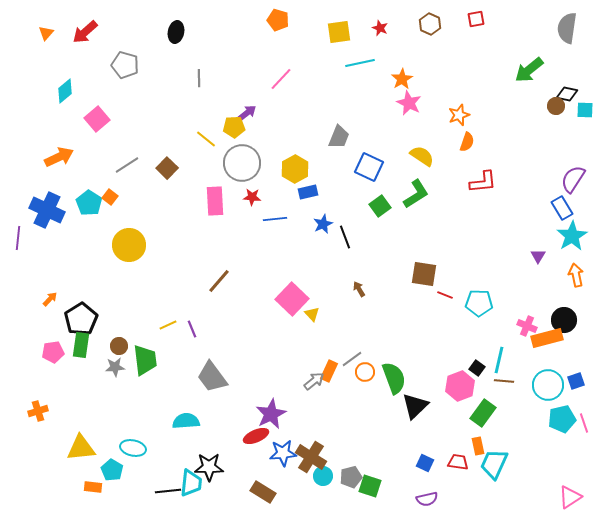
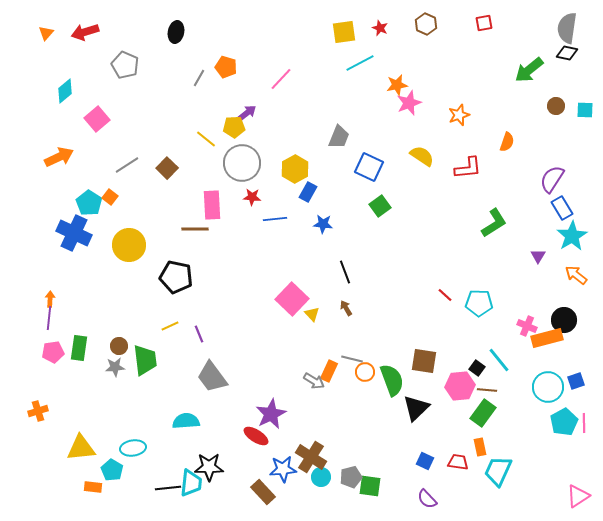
red square at (476, 19): moved 8 px right, 4 px down
orange pentagon at (278, 20): moved 52 px left, 47 px down
brown hexagon at (430, 24): moved 4 px left
red arrow at (85, 32): rotated 24 degrees clockwise
yellow square at (339, 32): moved 5 px right
cyan line at (360, 63): rotated 16 degrees counterclockwise
gray pentagon at (125, 65): rotated 8 degrees clockwise
gray line at (199, 78): rotated 30 degrees clockwise
orange star at (402, 79): moved 5 px left, 6 px down; rotated 20 degrees clockwise
black diamond at (567, 94): moved 41 px up
pink star at (409, 103): rotated 25 degrees clockwise
orange semicircle at (467, 142): moved 40 px right
purple semicircle at (573, 179): moved 21 px left
red L-shape at (483, 182): moved 15 px left, 14 px up
blue rectangle at (308, 192): rotated 48 degrees counterclockwise
green L-shape at (416, 194): moved 78 px right, 29 px down
pink rectangle at (215, 201): moved 3 px left, 4 px down
blue cross at (47, 210): moved 27 px right, 23 px down
blue star at (323, 224): rotated 30 degrees clockwise
black line at (345, 237): moved 35 px down
purple line at (18, 238): moved 31 px right, 80 px down
brown square at (424, 274): moved 87 px down
orange arrow at (576, 275): rotated 40 degrees counterclockwise
brown line at (219, 281): moved 24 px left, 52 px up; rotated 48 degrees clockwise
brown arrow at (359, 289): moved 13 px left, 19 px down
red line at (445, 295): rotated 21 degrees clockwise
orange arrow at (50, 299): rotated 42 degrees counterclockwise
black pentagon at (81, 319): moved 95 px right, 42 px up; rotated 28 degrees counterclockwise
yellow line at (168, 325): moved 2 px right, 1 px down
purple line at (192, 329): moved 7 px right, 5 px down
green rectangle at (81, 345): moved 2 px left, 3 px down
gray line at (352, 359): rotated 50 degrees clockwise
cyan line at (499, 360): rotated 52 degrees counterclockwise
green semicircle at (394, 378): moved 2 px left, 2 px down
gray arrow at (314, 381): rotated 70 degrees clockwise
brown line at (504, 381): moved 17 px left, 9 px down
cyan circle at (548, 385): moved 2 px down
pink hexagon at (460, 386): rotated 16 degrees clockwise
black triangle at (415, 406): moved 1 px right, 2 px down
cyan pentagon at (562, 419): moved 2 px right, 3 px down; rotated 16 degrees counterclockwise
pink line at (584, 423): rotated 18 degrees clockwise
red ellipse at (256, 436): rotated 55 degrees clockwise
orange rectangle at (478, 446): moved 2 px right, 1 px down
cyan ellipse at (133, 448): rotated 20 degrees counterclockwise
blue star at (283, 453): moved 16 px down
blue square at (425, 463): moved 2 px up
cyan trapezoid at (494, 464): moved 4 px right, 7 px down
cyan circle at (323, 476): moved 2 px left, 1 px down
green square at (370, 486): rotated 10 degrees counterclockwise
black line at (168, 491): moved 3 px up
brown rectangle at (263, 492): rotated 15 degrees clockwise
pink triangle at (570, 497): moved 8 px right, 1 px up
purple semicircle at (427, 499): rotated 60 degrees clockwise
